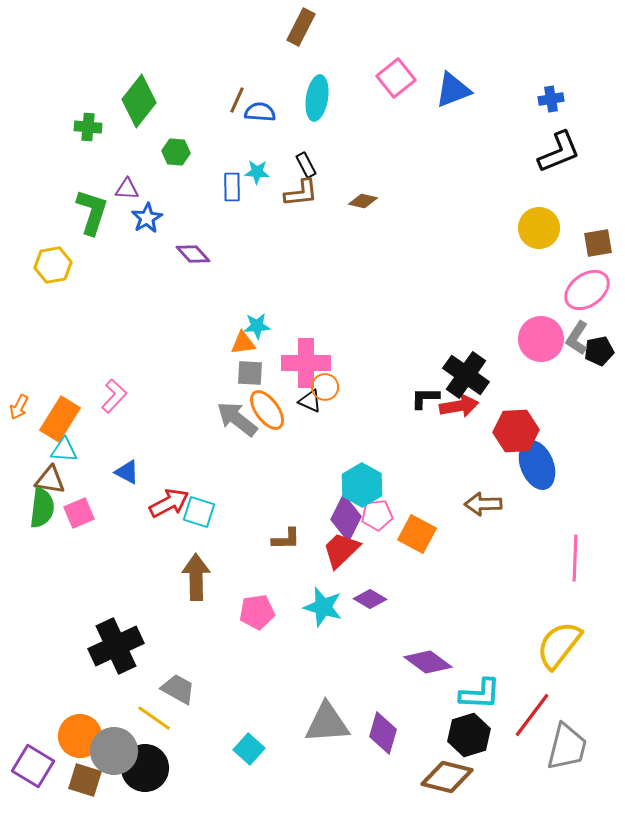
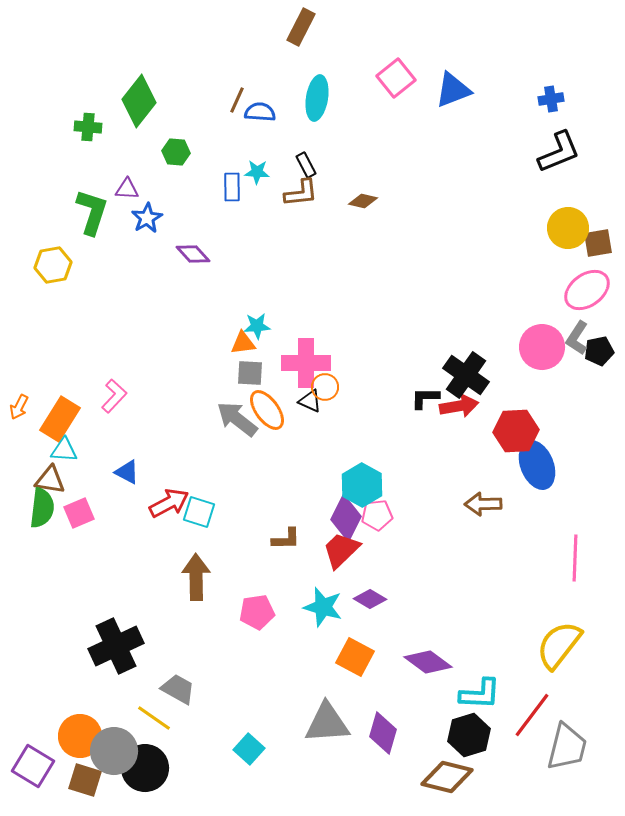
yellow circle at (539, 228): moved 29 px right
pink circle at (541, 339): moved 1 px right, 8 px down
orange square at (417, 534): moved 62 px left, 123 px down
